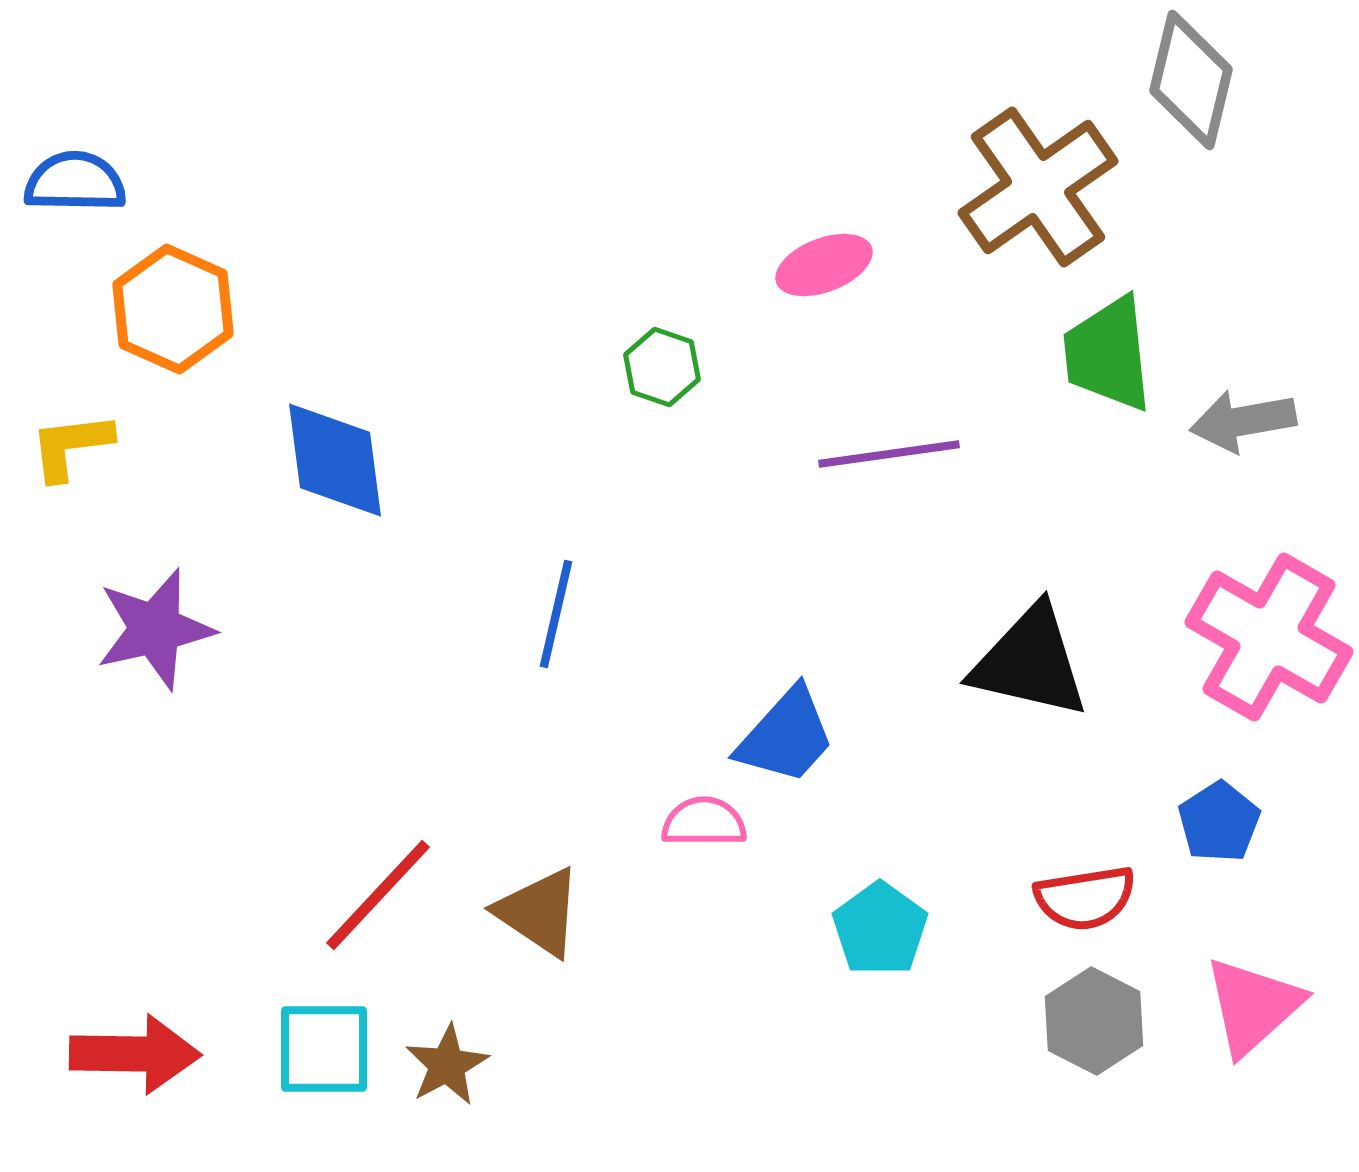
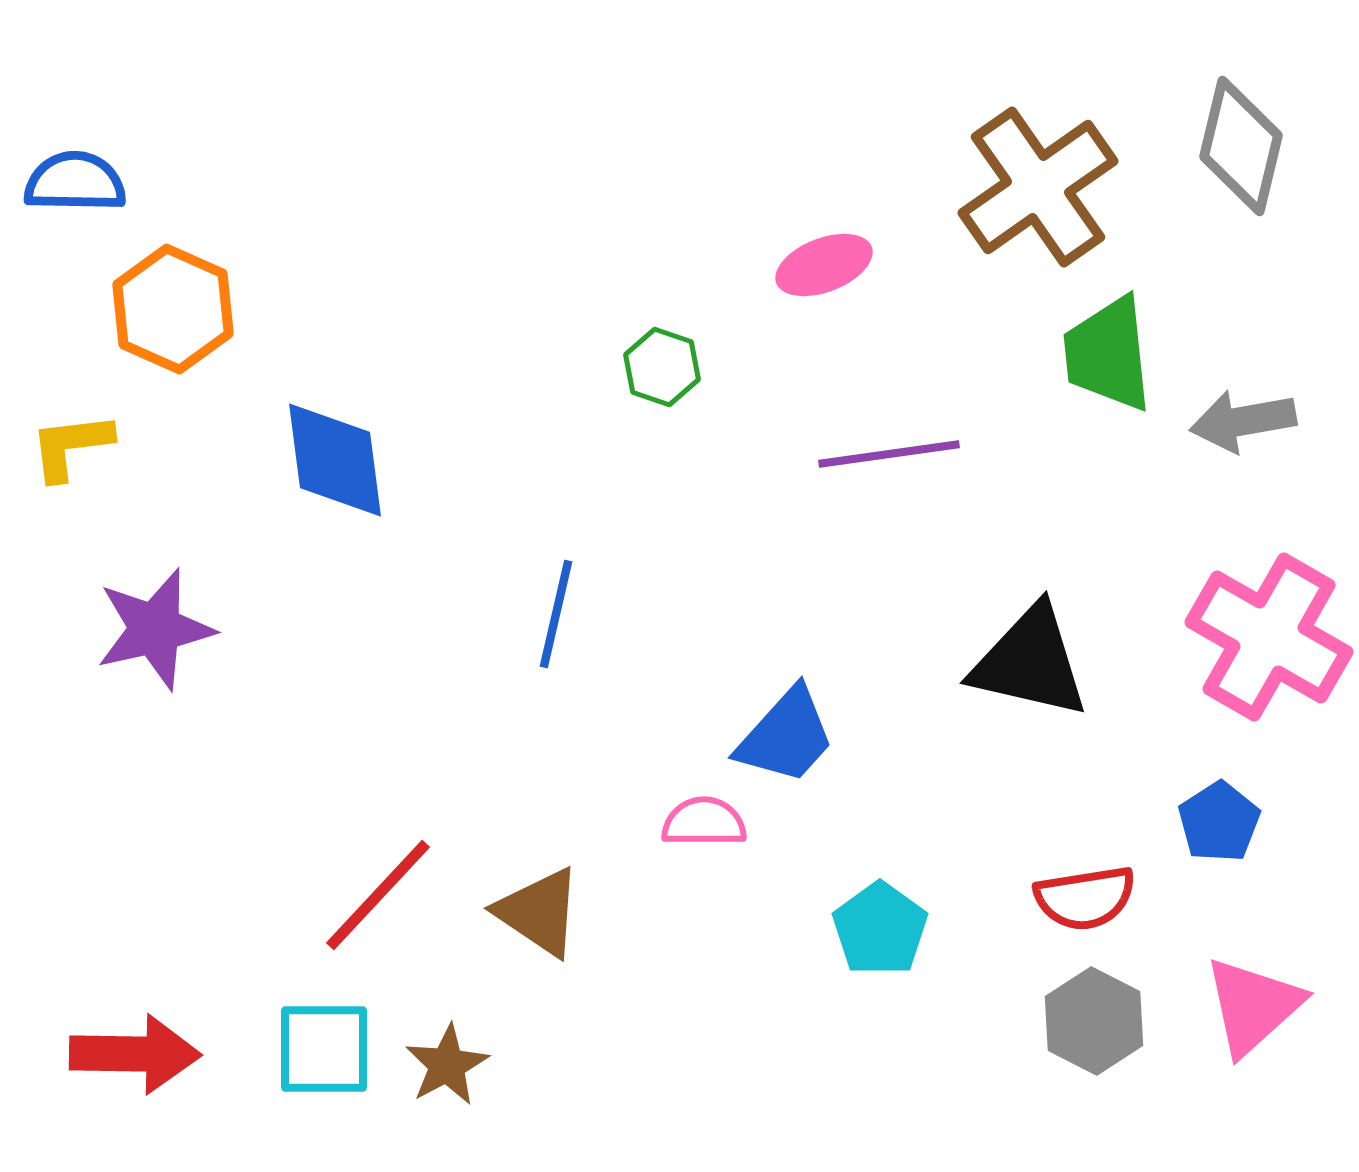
gray diamond: moved 50 px right, 66 px down
